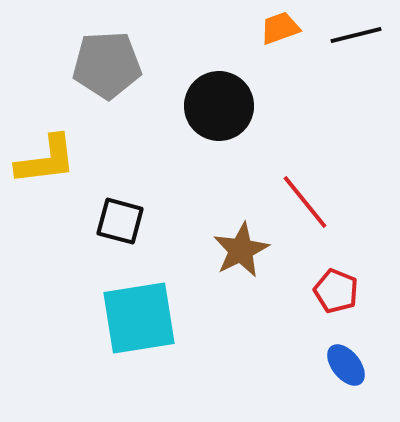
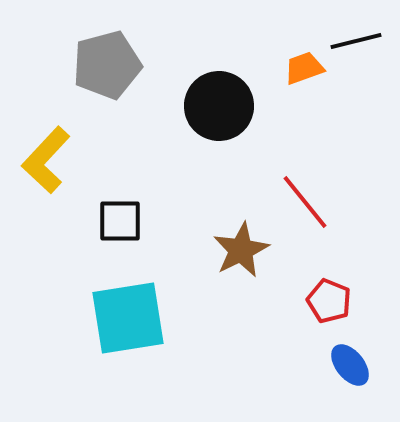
orange trapezoid: moved 24 px right, 40 px down
black line: moved 6 px down
gray pentagon: rotated 12 degrees counterclockwise
yellow L-shape: rotated 140 degrees clockwise
black square: rotated 15 degrees counterclockwise
red pentagon: moved 7 px left, 10 px down
cyan square: moved 11 px left
blue ellipse: moved 4 px right
